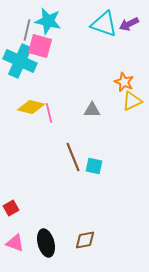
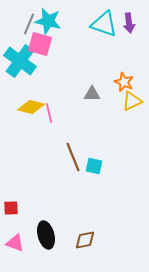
purple arrow: moved 1 px up; rotated 72 degrees counterclockwise
gray line: moved 2 px right, 6 px up; rotated 10 degrees clockwise
pink square: moved 2 px up
cyan cross: rotated 12 degrees clockwise
gray triangle: moved 16 px up
red square: rotated 28 degrees clockwise
black ellipse: moved 8 px up
